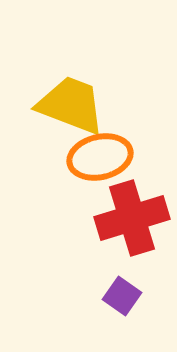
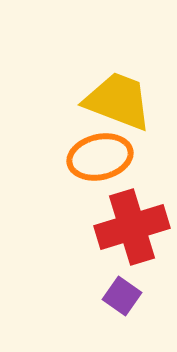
yellow trapezoid: moved 47 px right, 4 px up
red cross: moved 9 px down
